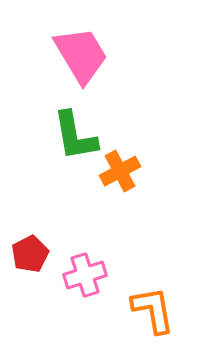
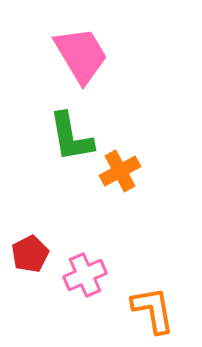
green L-shape: moved 4 px left, 1 px down
pink cross: rotated 6 degrees counterclockwise
